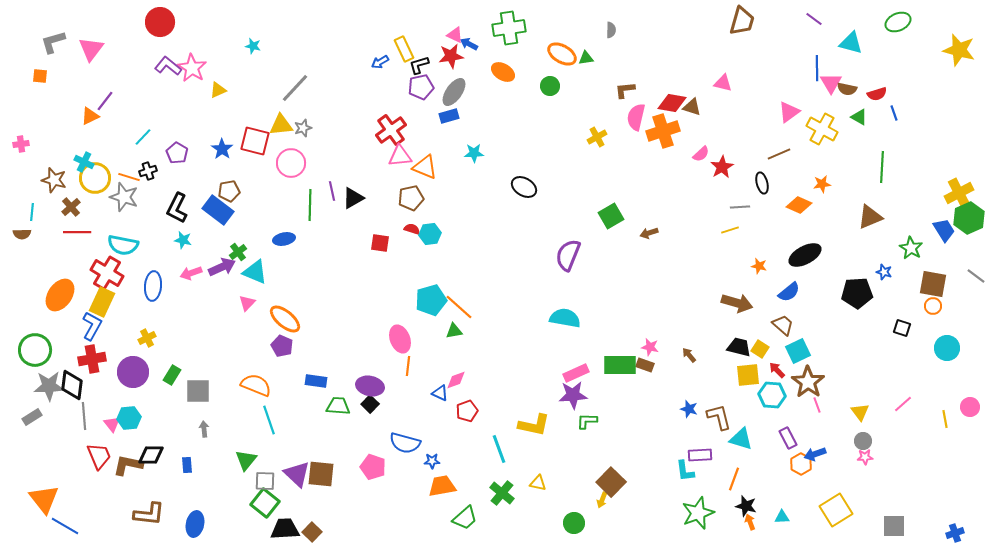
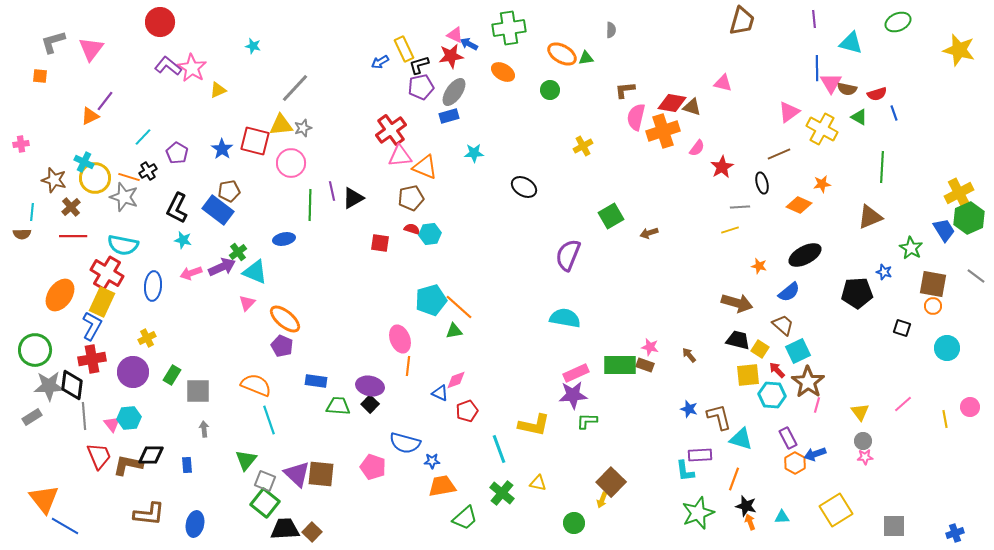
purple line at (814, 19): rotated 48 degrees clockwise
green circle at (550, 86): moved 4 px down
yellow cross at (597, 137): moved 14 px left, 9 px down
pink semicircle at (701, 154): moved 4 px left, 6 px up; rotated 12 degrees counterclockwise
black cross at (148, 171): rotated 12 degrees counterclockwise
red line at (77, 232): moved 4 px left, 4 px down
black trapezoid at (739, 347): moved 1 px left, 7 px up
pink line at (817, 405): rotated 35 degrees clockwise
orange hexagon at (801, 464): moved 6 px left, 1 px up
gray square at (265, 481): rotated 20 degrees clockwise
